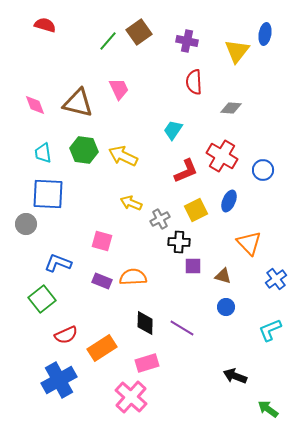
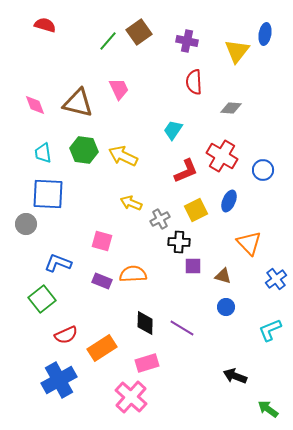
orange semicircle at (133, 277): moved 3 px up
